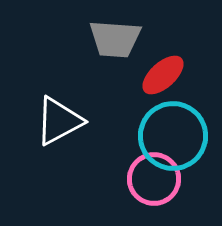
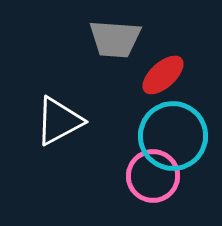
pink circle: moved 1 px left, 3 px up
